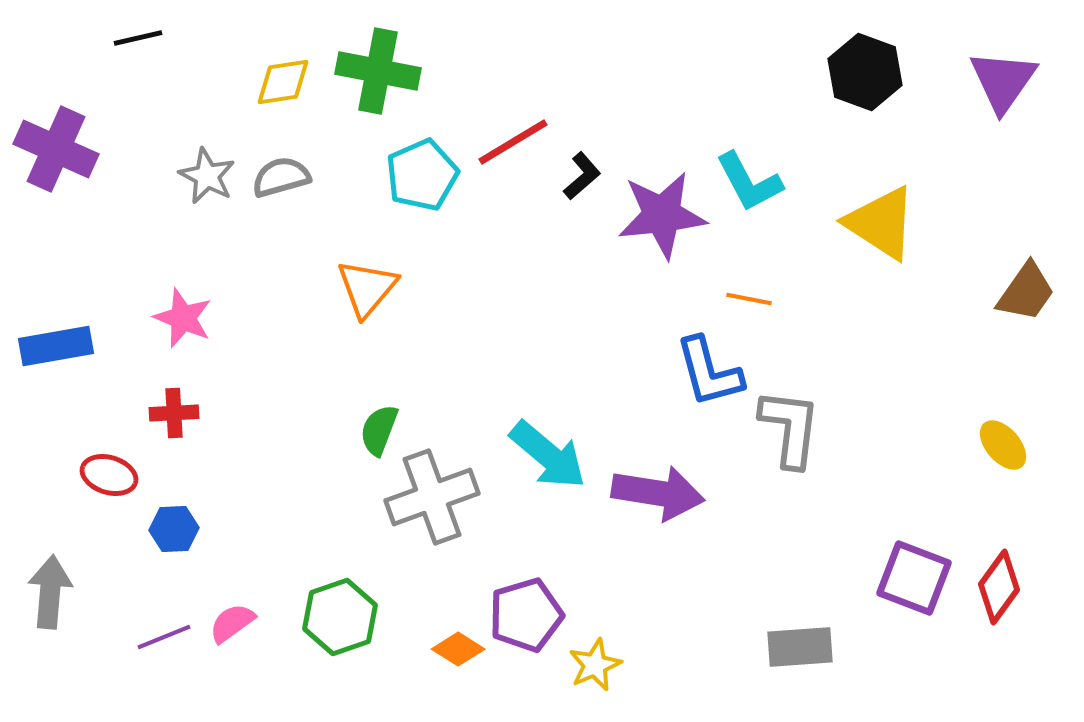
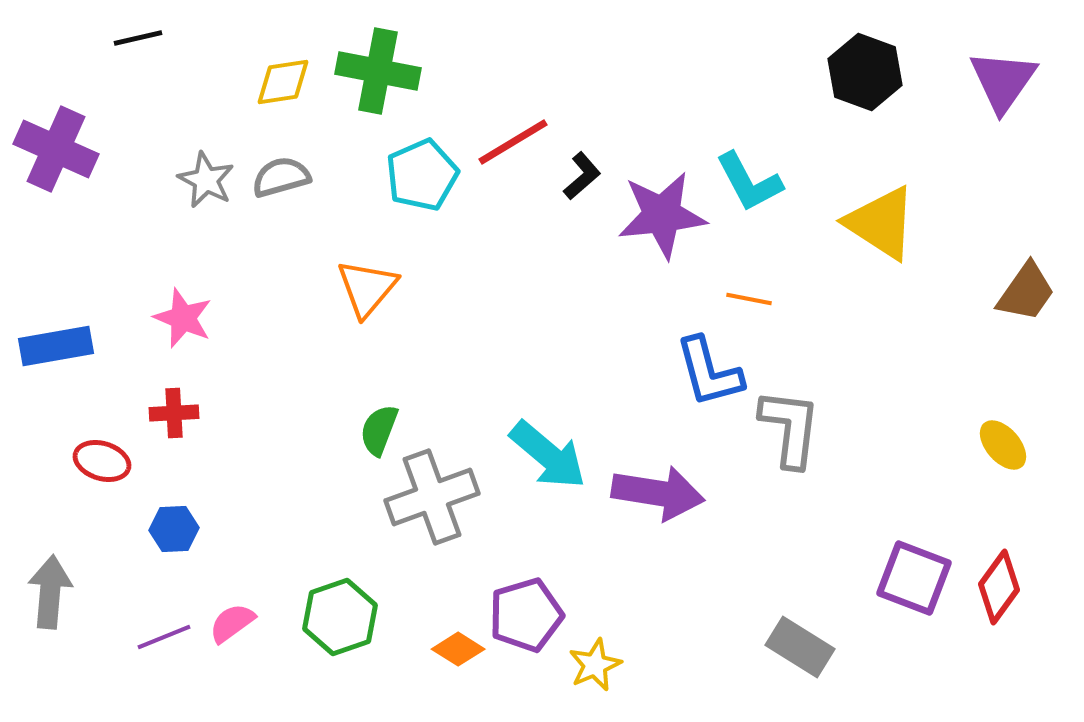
gray star: moved 1 px left, 4 px down
red ellipse: moved 7 px left, 14 px up
gray rectangle: rotated 36 degrees clockwise
